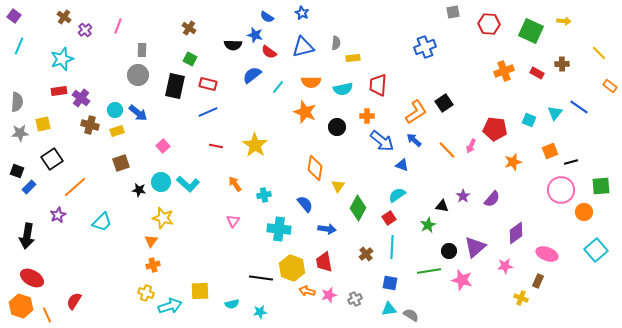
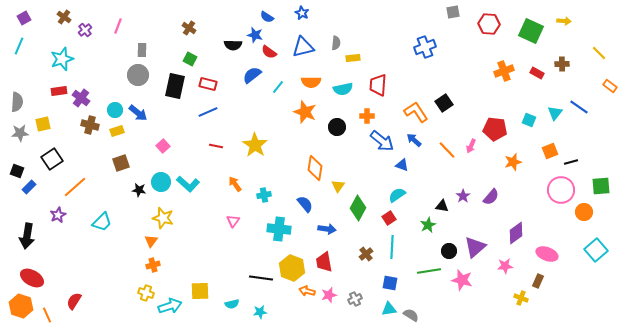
purple square at (14, 16): moved 10 px right, 2 px down; rotated 24 degrees clockwise
orange L-shape at (416, 112): rotated 90 degrees counterclockwise
purple semicircle at (492, 199): moved 1 px left, 2 px up
